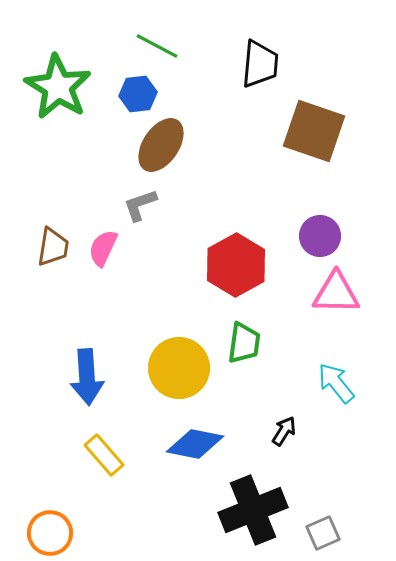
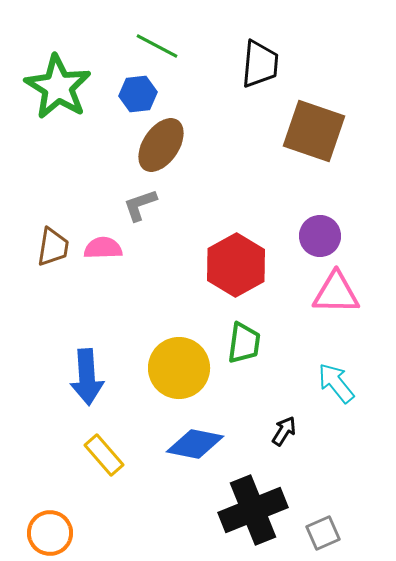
pink semicircle: rotated 63 degrees clockwise
